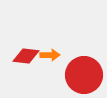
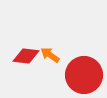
orange arrow: rotated 144 degrees counterclockwise
